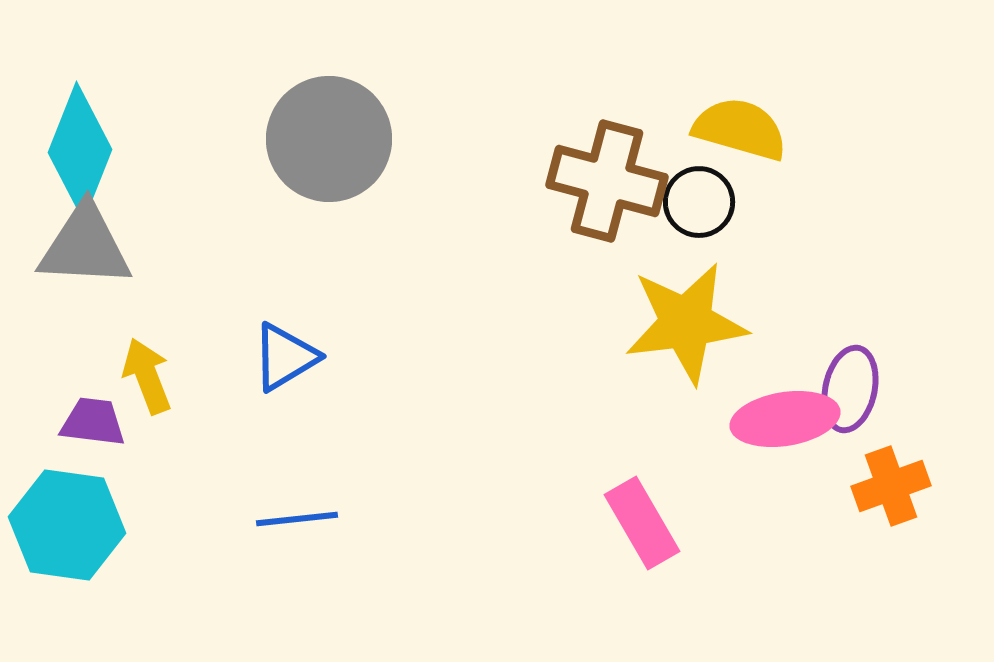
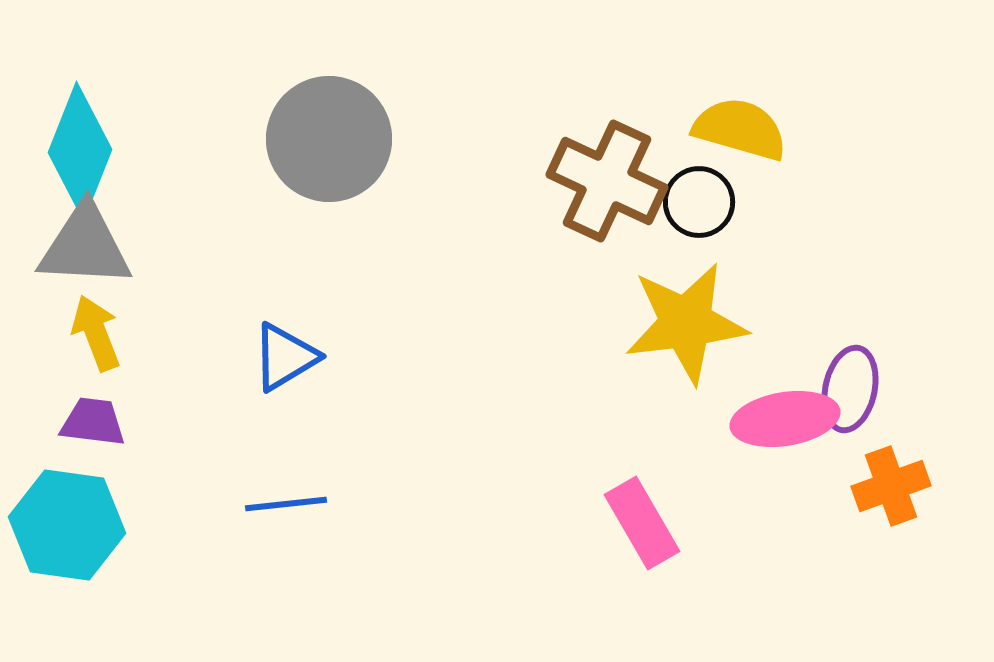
brown cross: rotated 10 degrees clockwise
yellow arrow: moved 51 px left, 43 px up
blue line: moved 11 px left, 15 px up
